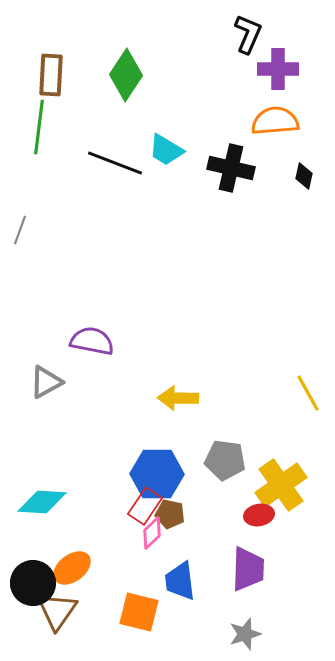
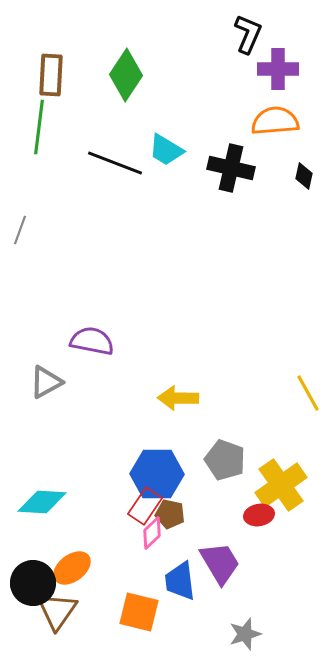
gray pentagon: rotated 12 degrees clockwise
purple trapezoid: moved 28 px left, 6 px up; rotated 33 degrees counterclockwise
